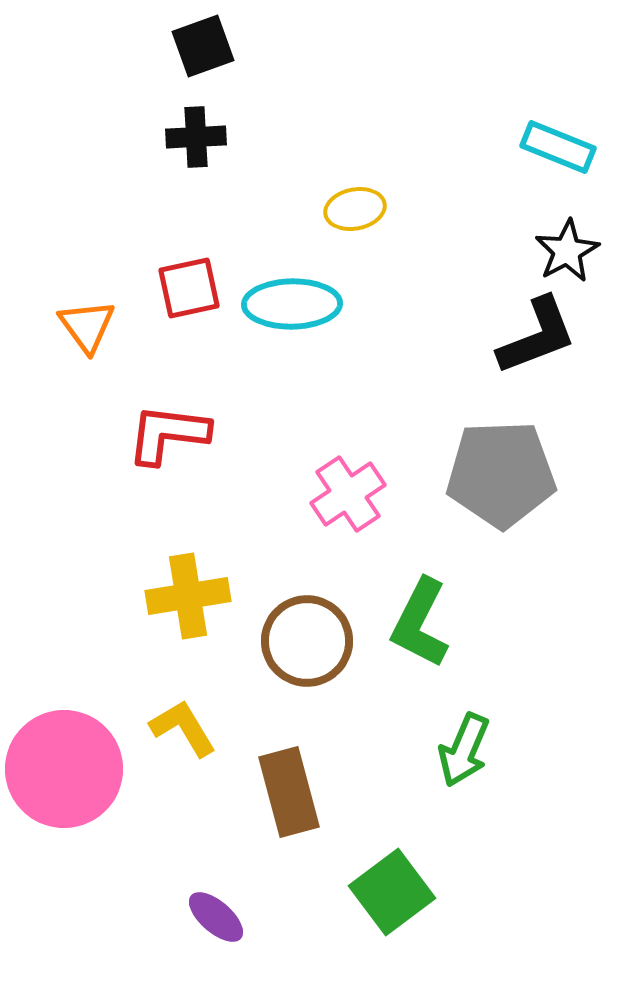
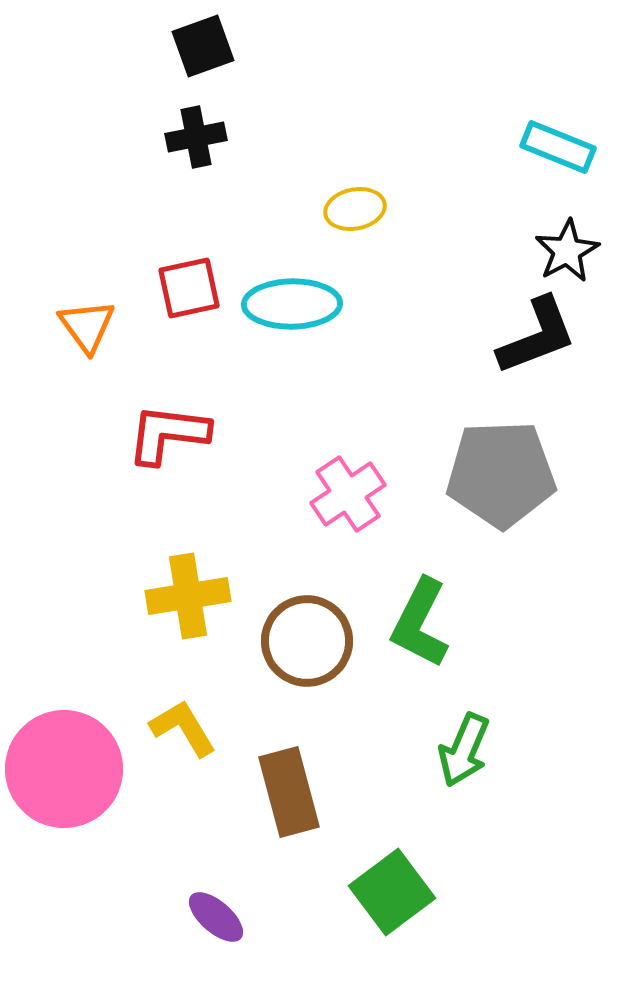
black cross: rotated 8 degrees counterclockwise
